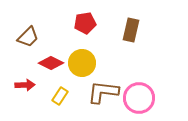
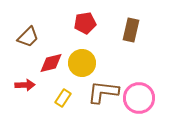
red diamond: rotated 40 degrees counterclockwise
yellow rectangle: moved 3 px right, 2 px down
